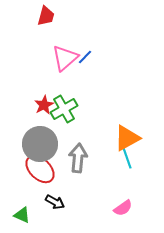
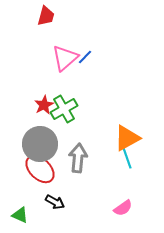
green triangle: moved 2 px left
